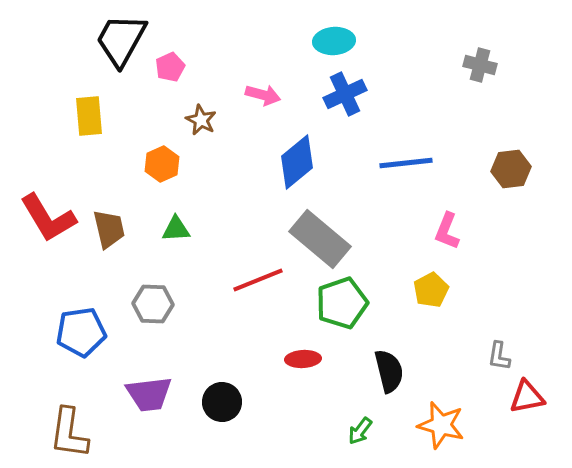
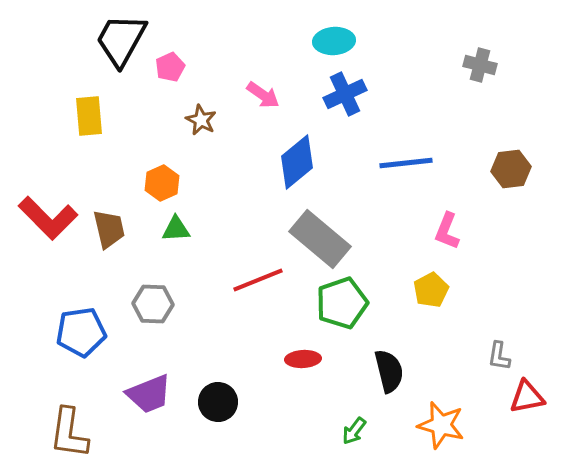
pink arrow: rotated 20 degrees clockwise
orange hexagon: moved 19 px down
red L-shape: rotated 14 degrees counterclockwise
purple trapezoid: rotated 15 degrees counterclockwise
black circle: moved 4 px left
green arrow: moved 6 px left
